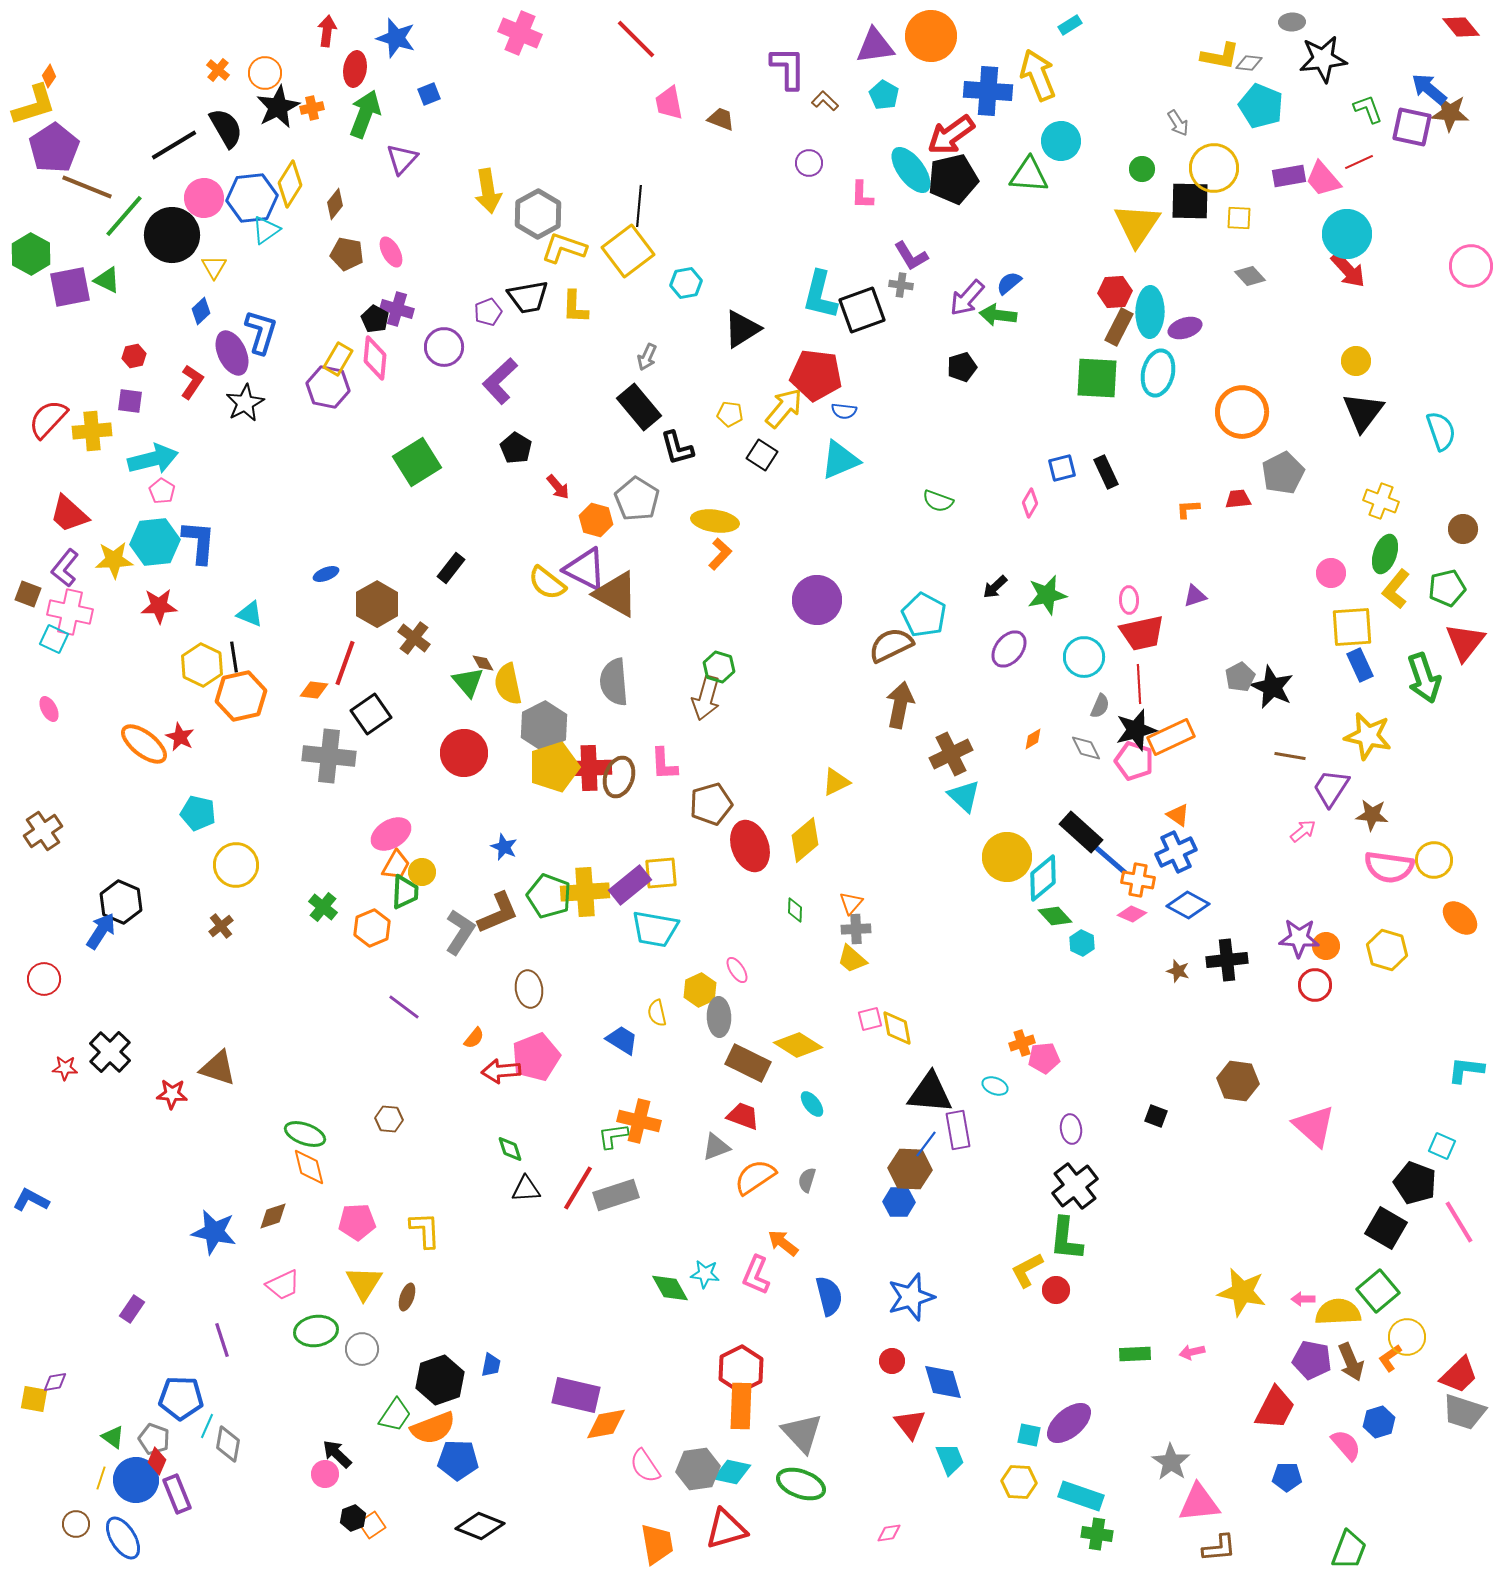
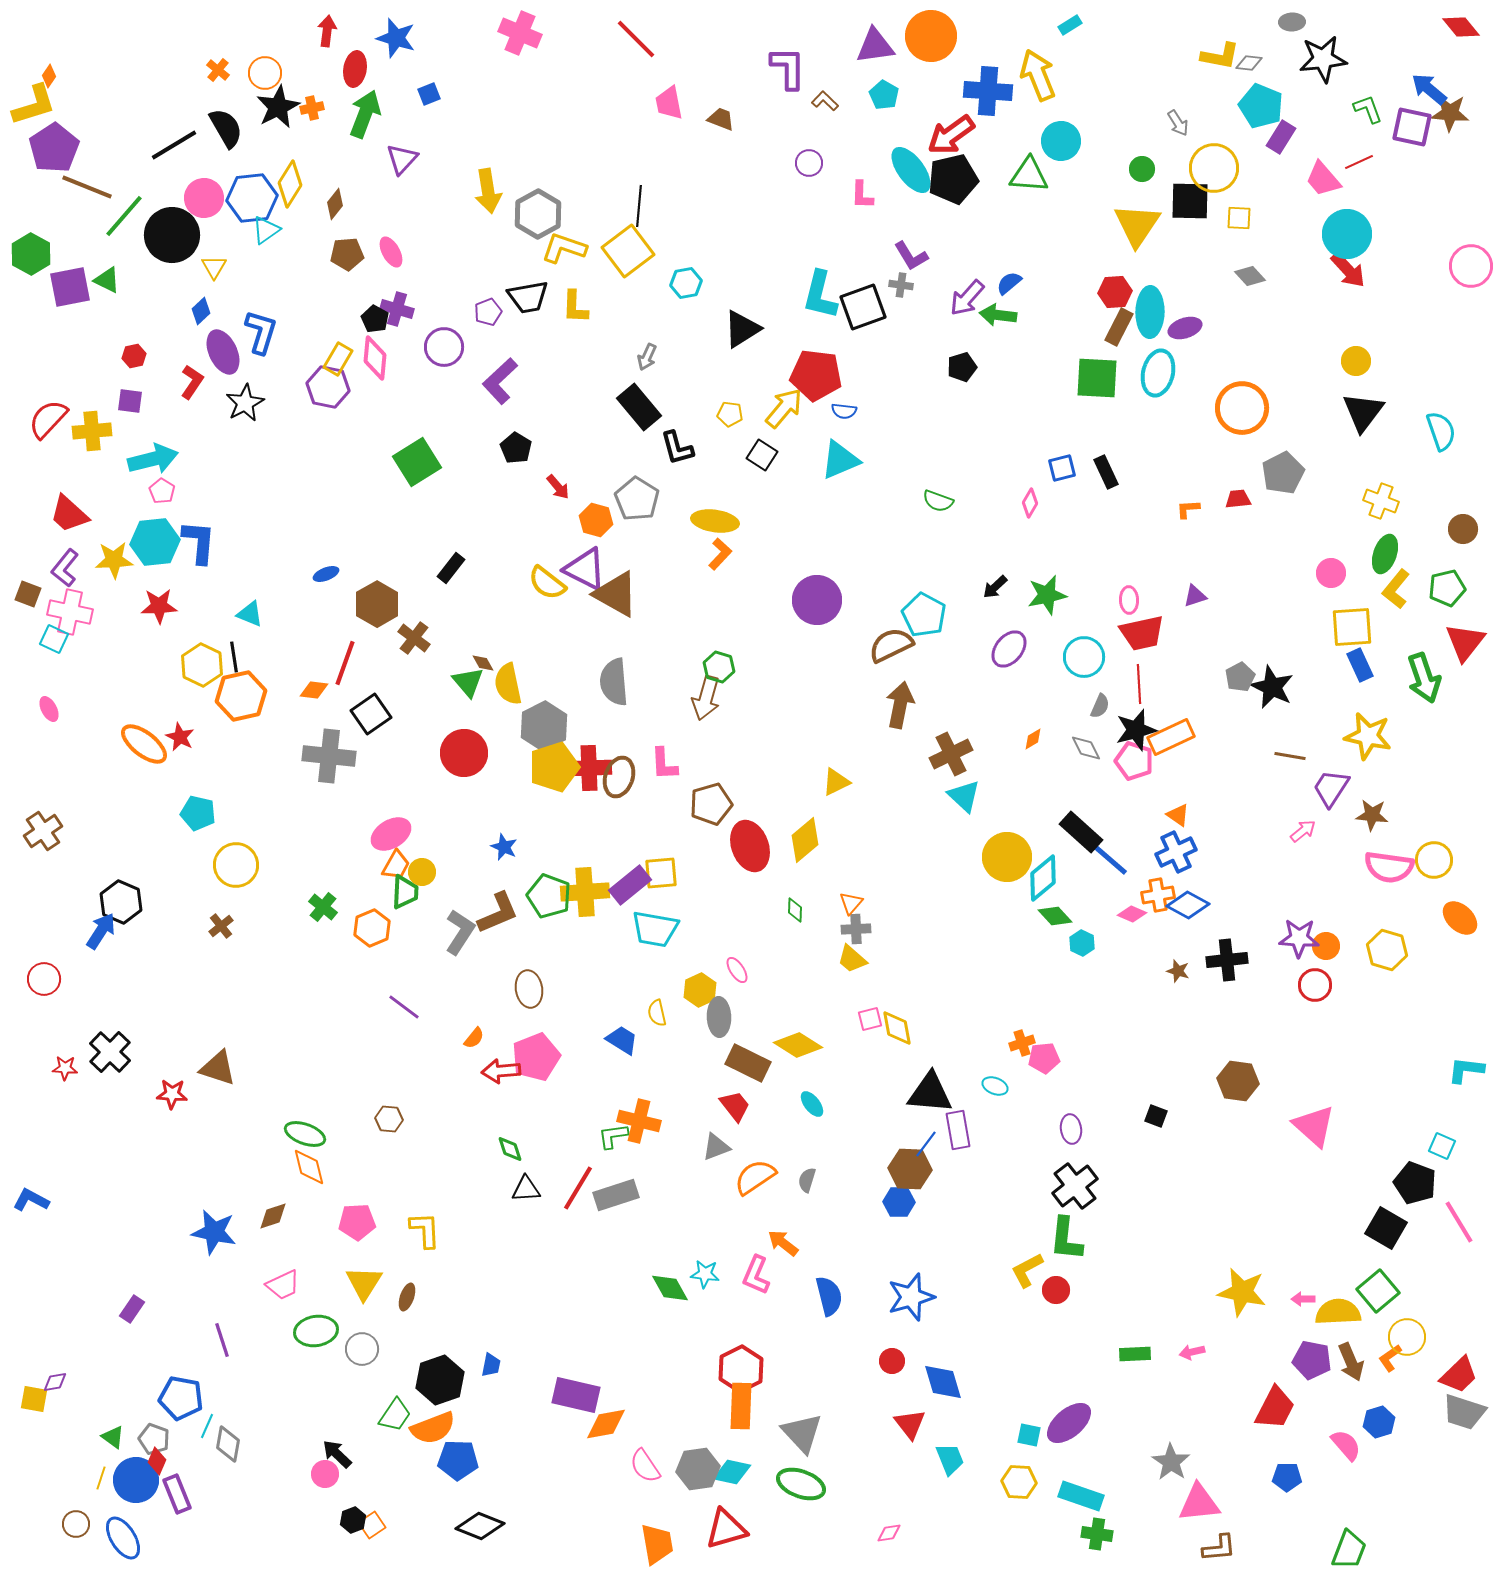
purple rectangle at (1289, 176): moved 8 px left, 39 px up; rotated 48 degrees counterclockwise
brown pentagon at (347, 254): rotated 16 degrees counterclockwise
black square at (862, 310): moved 1 px right, 3 px up
purple ellipse at (232, 353): moved 9 px left, 1 px up
orange circle at (1242, 412): moved 4 px up
orange cross at (1138, 880): moved 20 px right, 15 px down; rotated 20 degrees counterclockwise
red trapezoid at (743, 1116): moved 8 px left, 10 px up; rotated 32 degrees clockwise
blue pentagon at (181, 1398): rotated 9 degrees clockwise
black hexagon at (353, 1518): moved 2 px down
